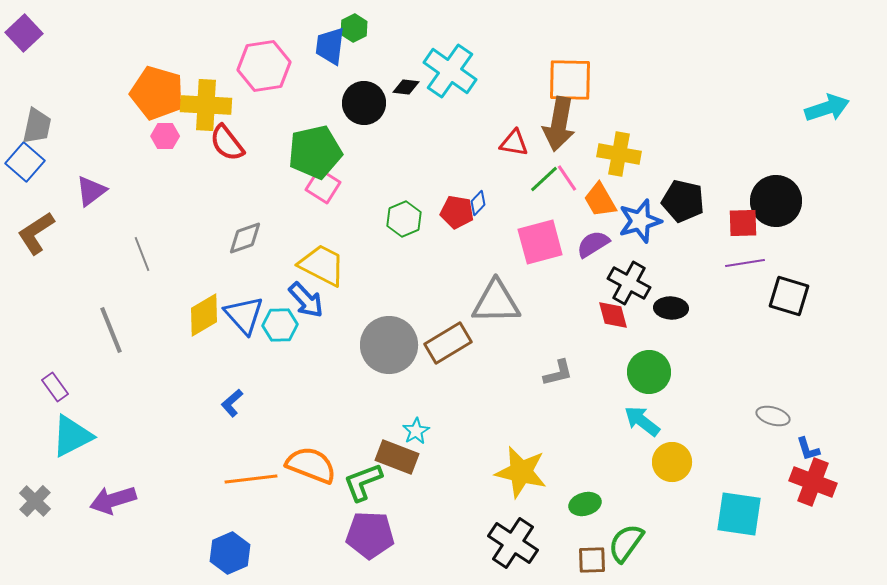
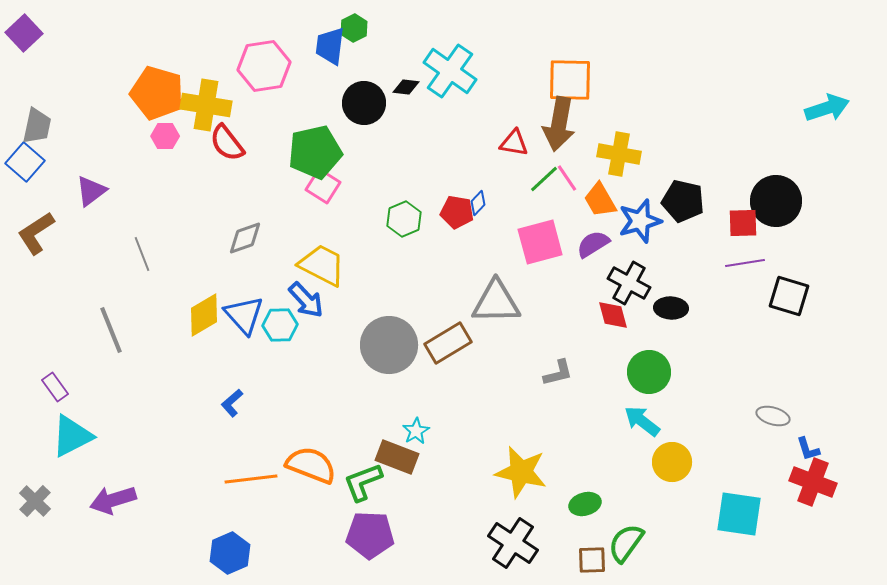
yellow cross at (206, 105): rotated 6 degrees clockwise
